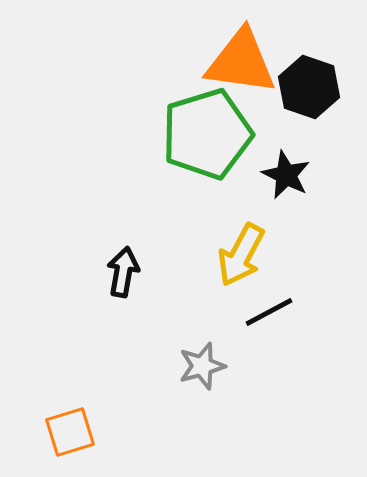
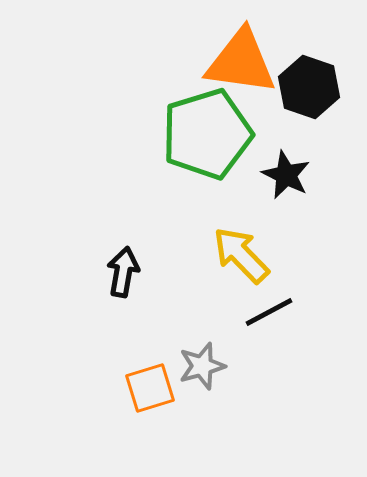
yellow arrow: rotated 108 degrees clockwise
orange square: moved 80 px right, 44 px up
